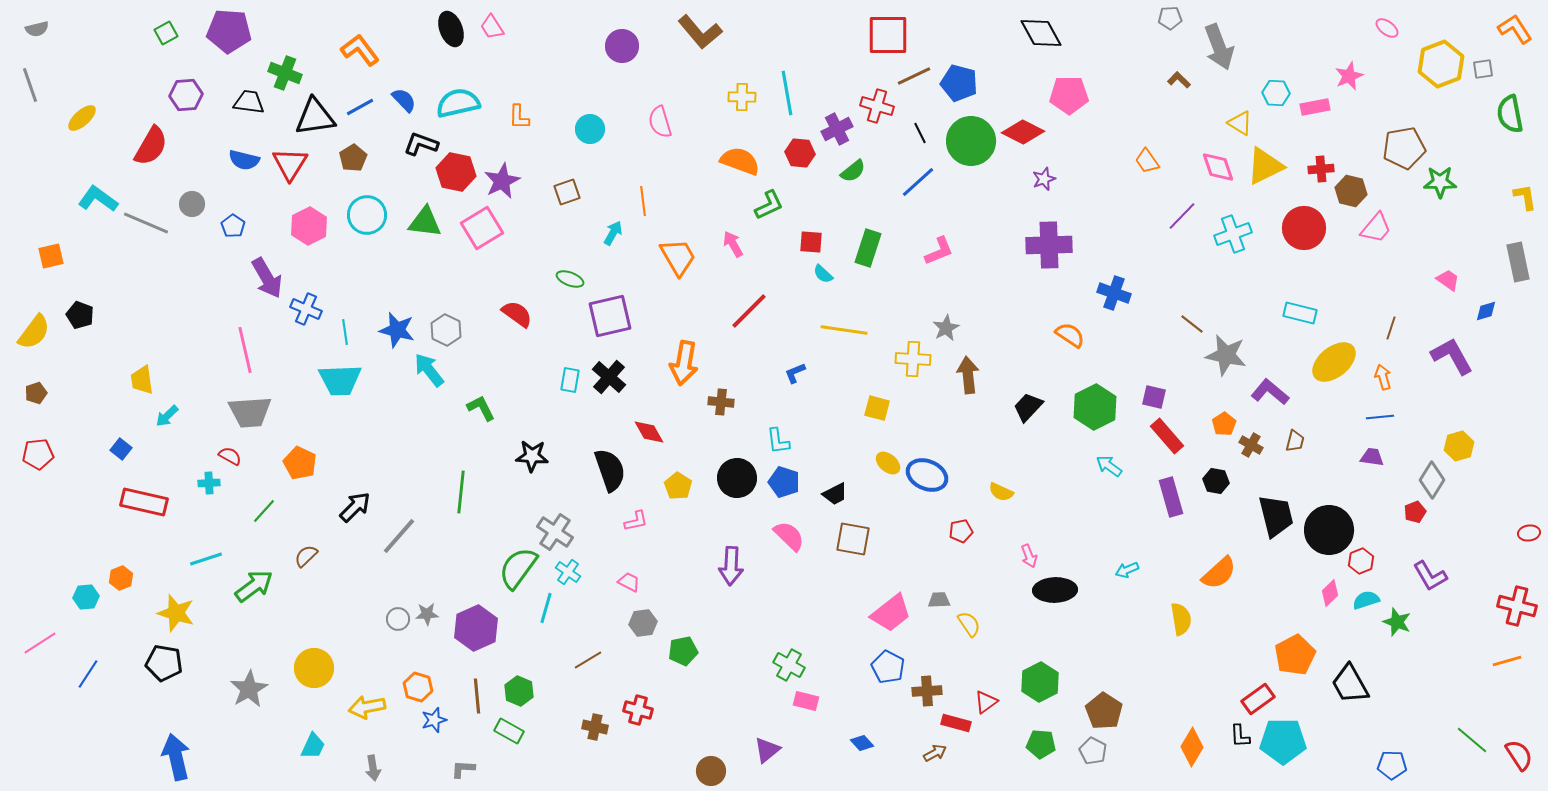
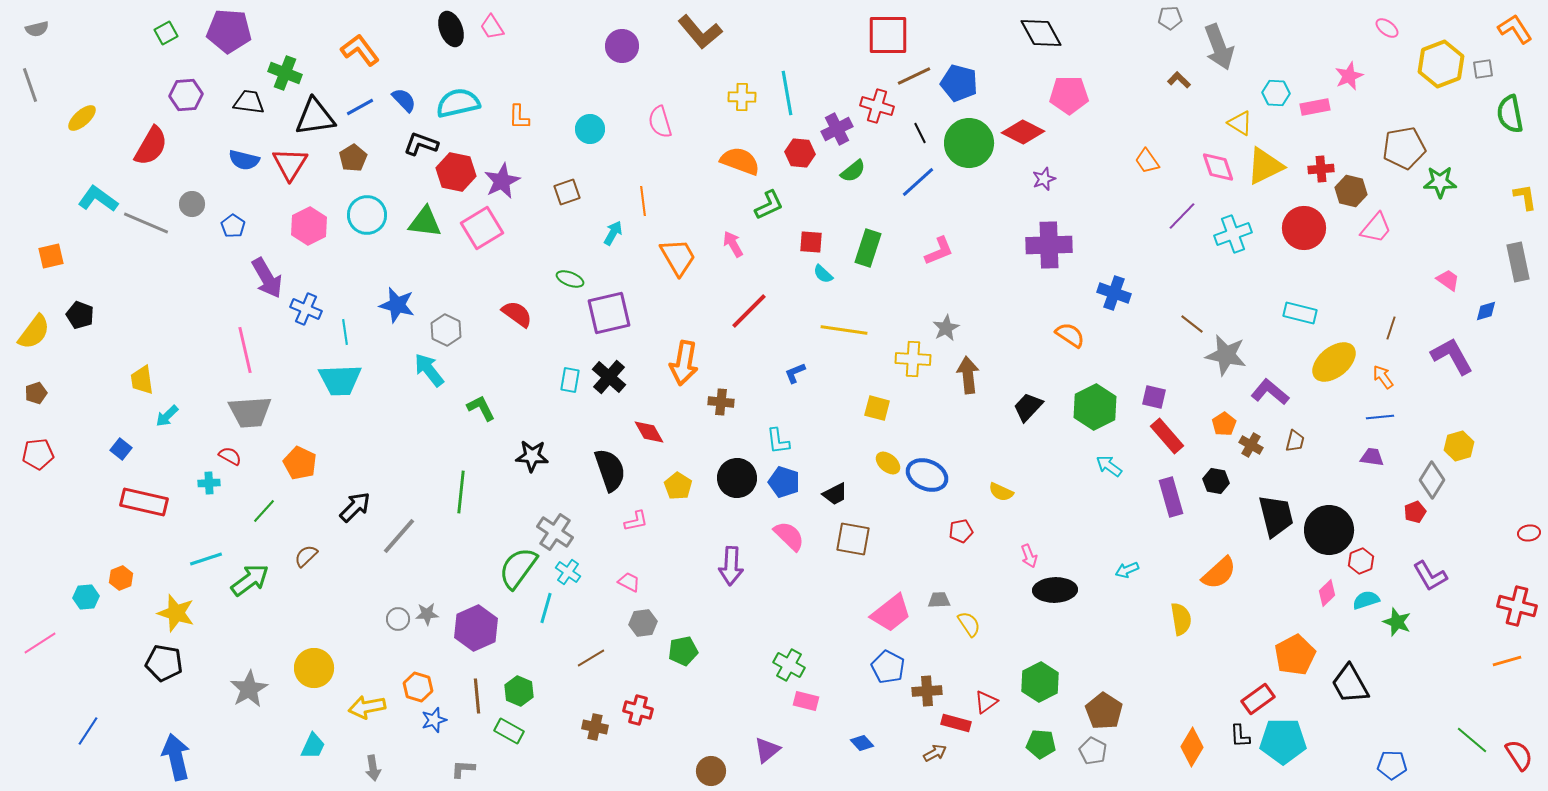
green circle at (971, 141): moved 2 px left, 2 px down
purple square at (610, 316): moved 1 px left, 3 px up
blue star at (397, 330): moved 25 px up
orange arrow at (1383, 377): rotated 20 degrees counterclockwise
green arrow at (254, 586): moved 4 px left, 6 px up
pink diamond at (1330, 593): moved 3 px left
brown line at (588, 660): moved 3 px right, 2 px up
blue line at (88, 674): moved 57 px down
